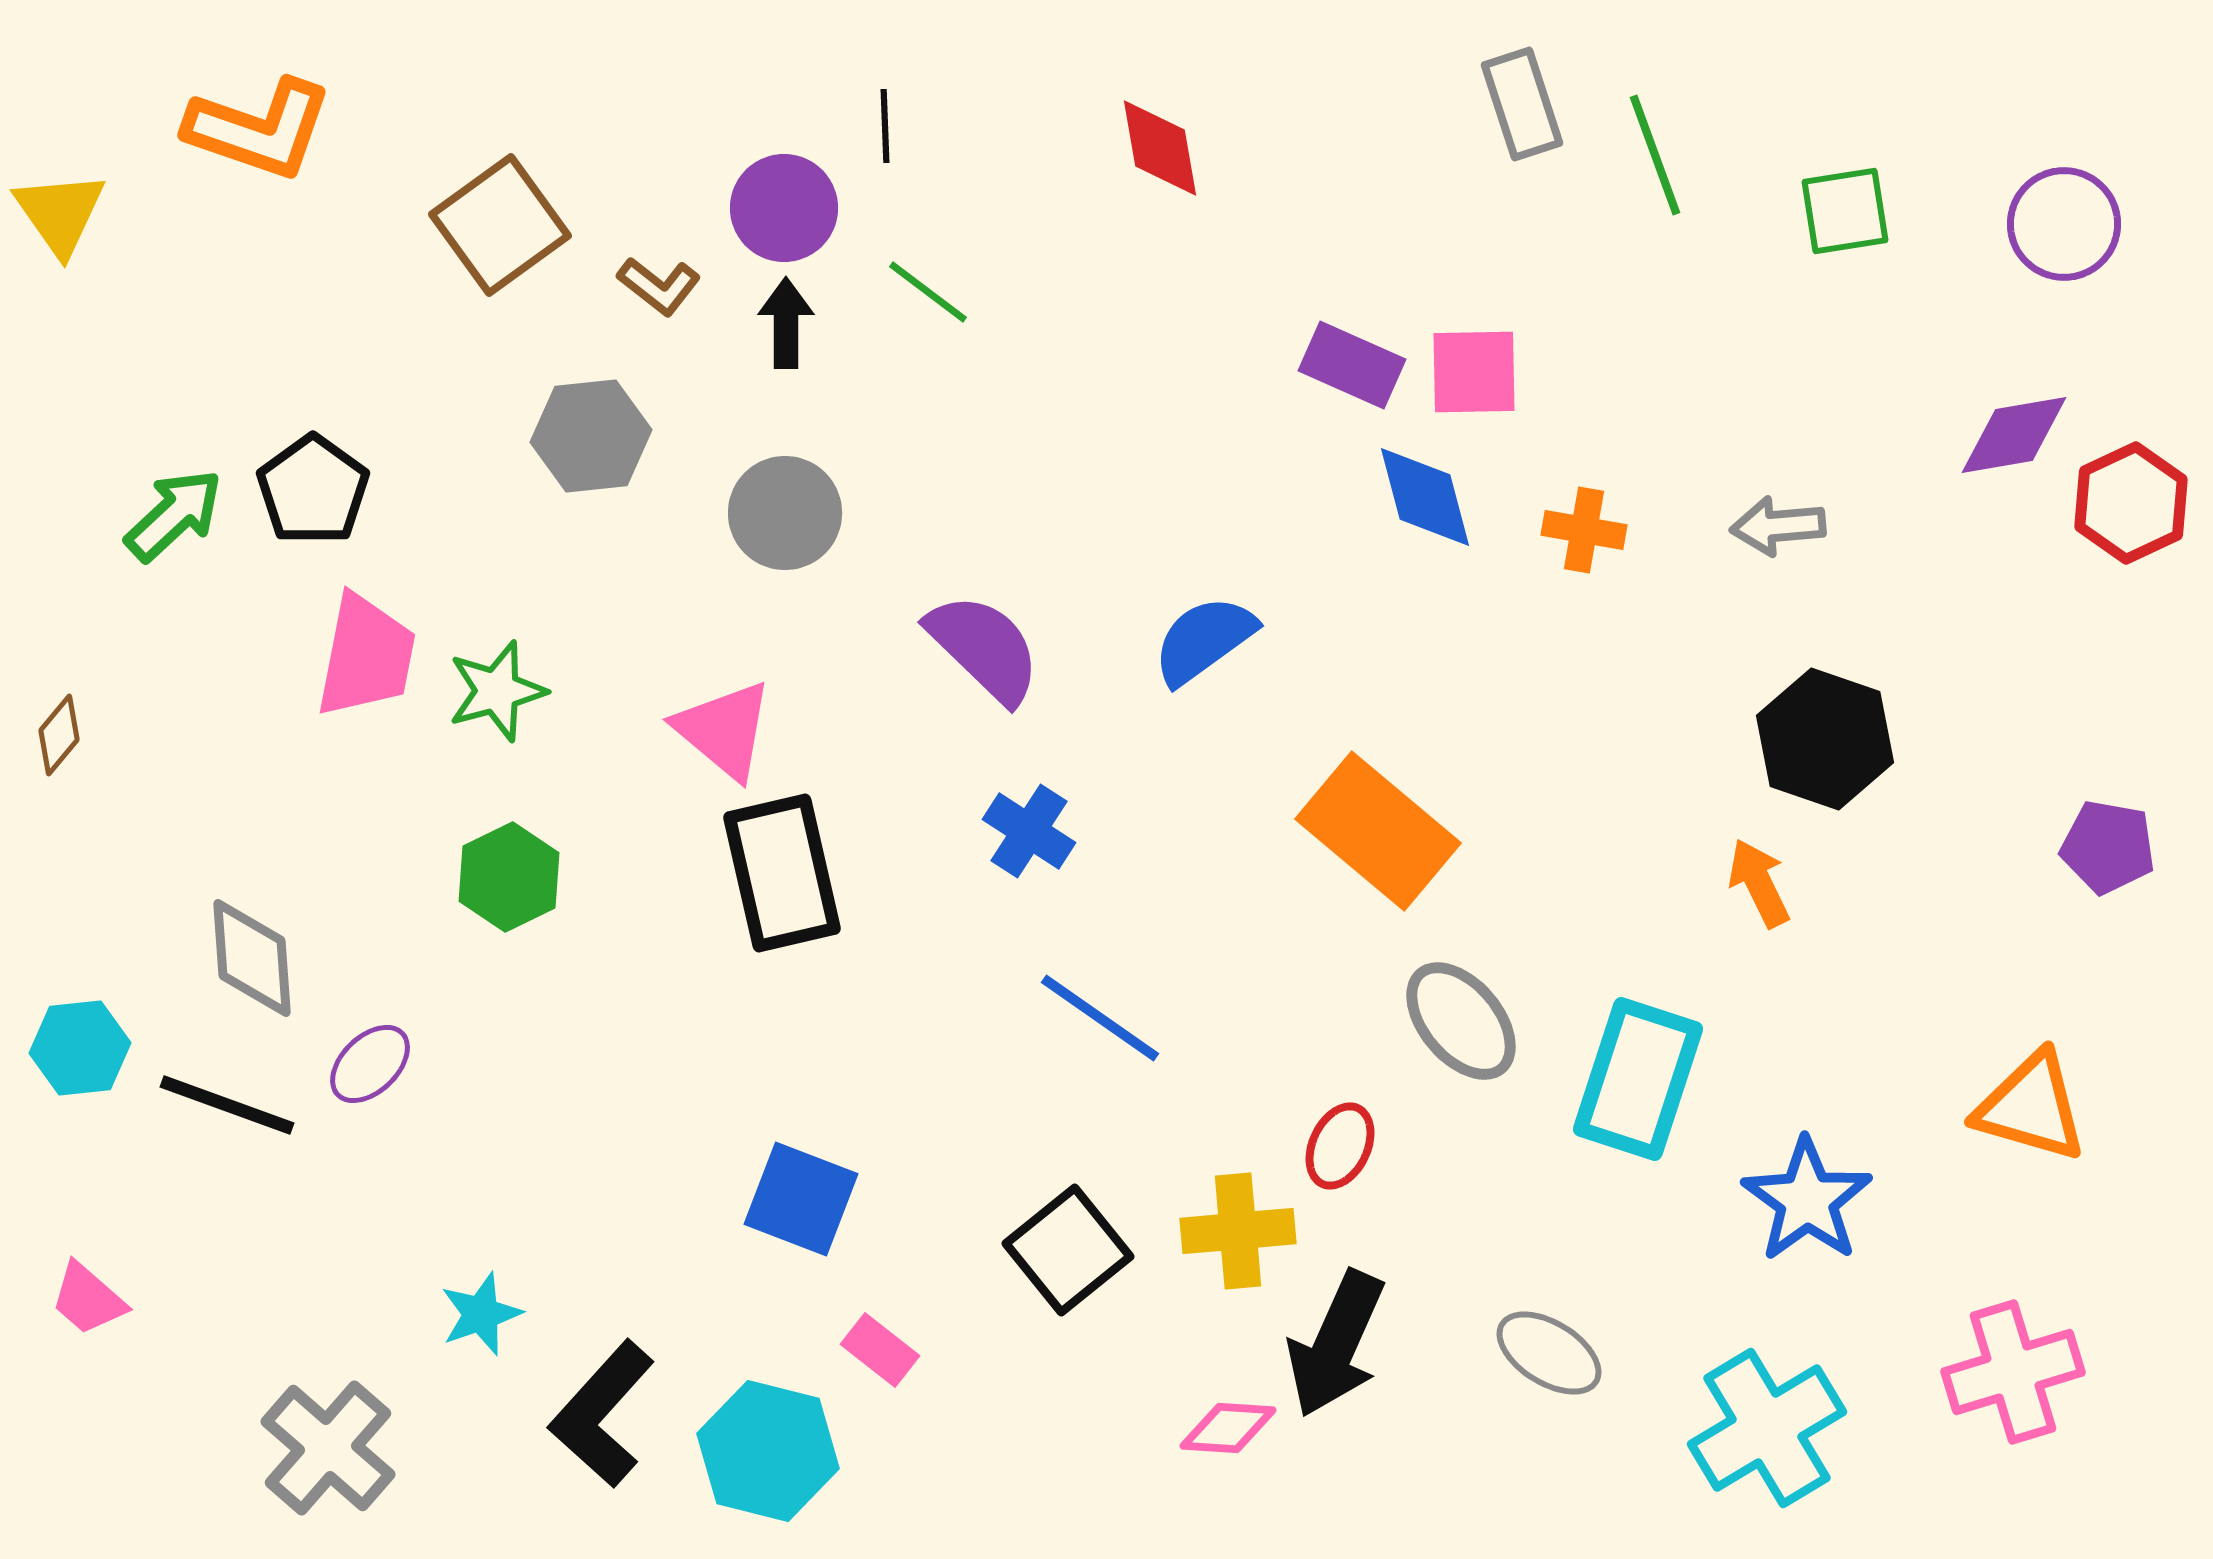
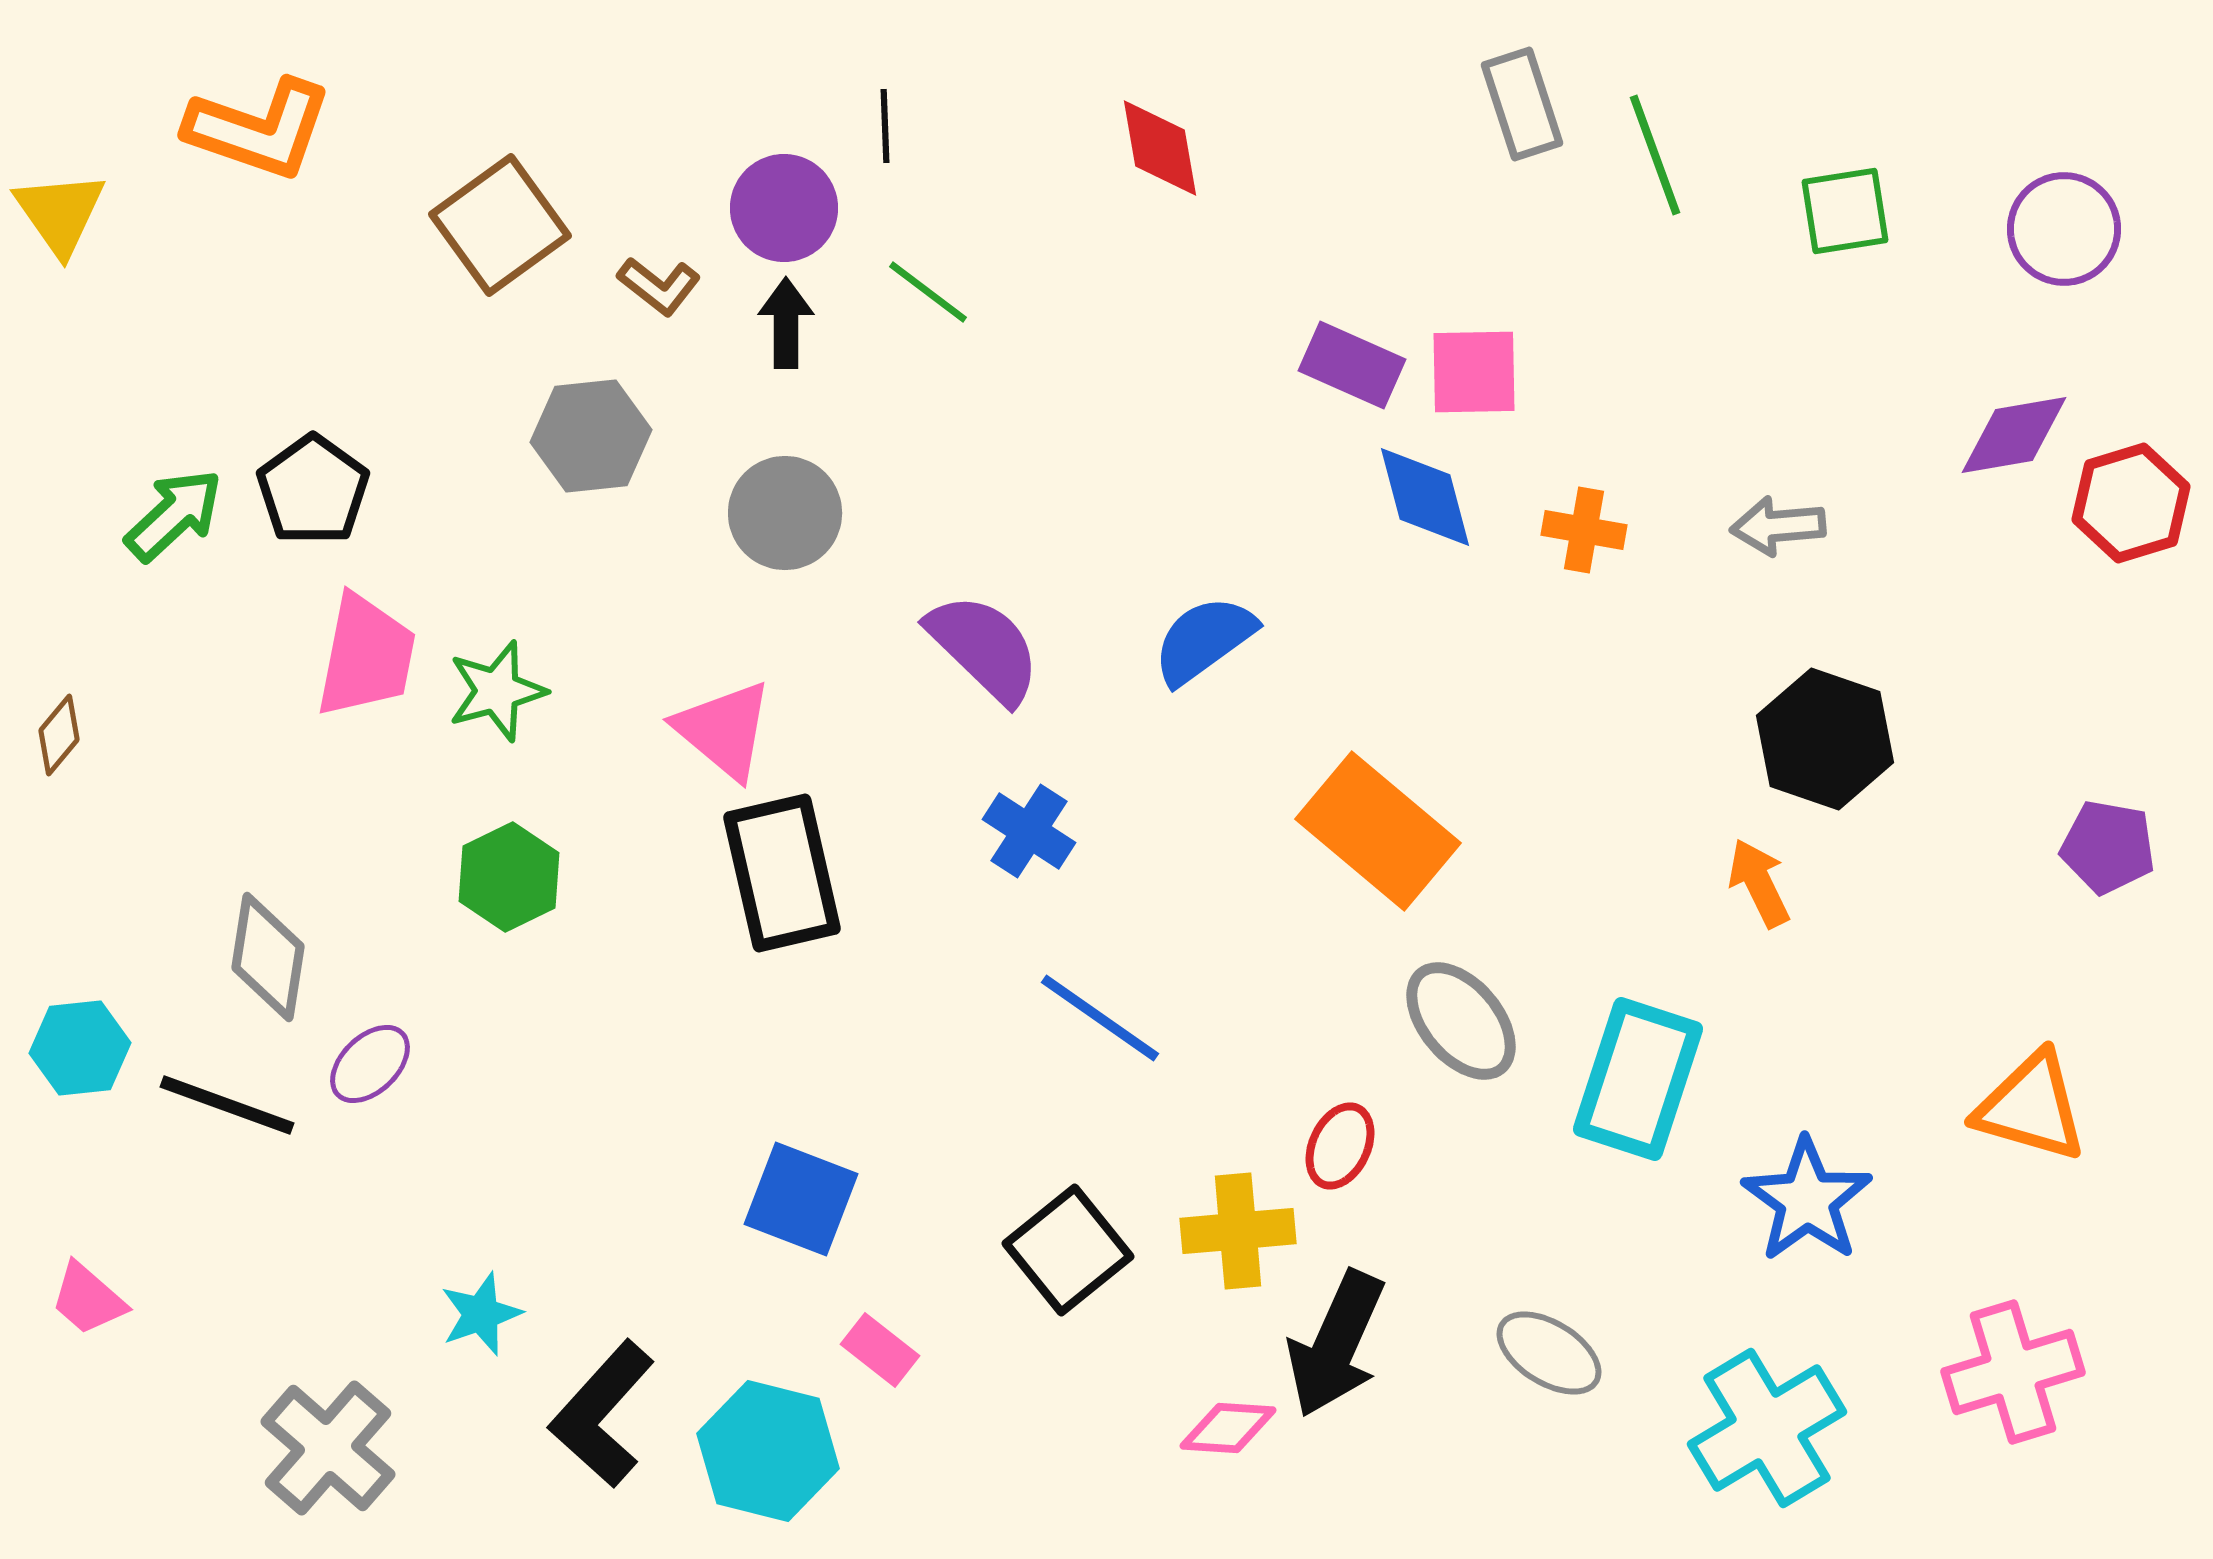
purple circle at (2064, 224): moved 5 px down
red hexagon at (2131, 503): rotated 8 degrees clockwise
gray diamond at (252, 958): moved 16 px right, 1 px up; rotated 13 degrees clockwise
